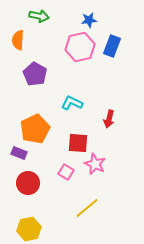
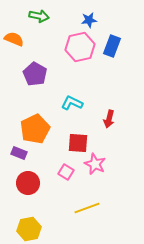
orange semicircle: moved 4 px left, 1 px up; rotated 108 degrees clockwise
yellow line: rotated 20 degrees clockwise
